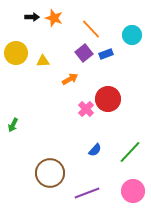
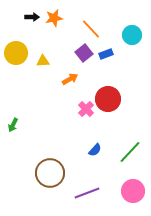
orange star: rotated 30 degrees counterclockwise
